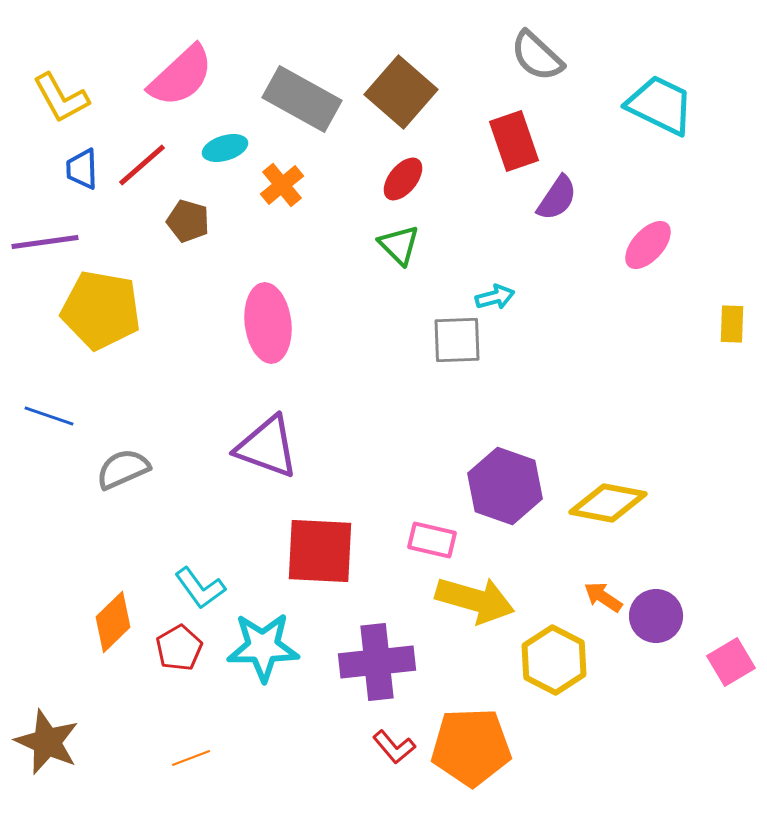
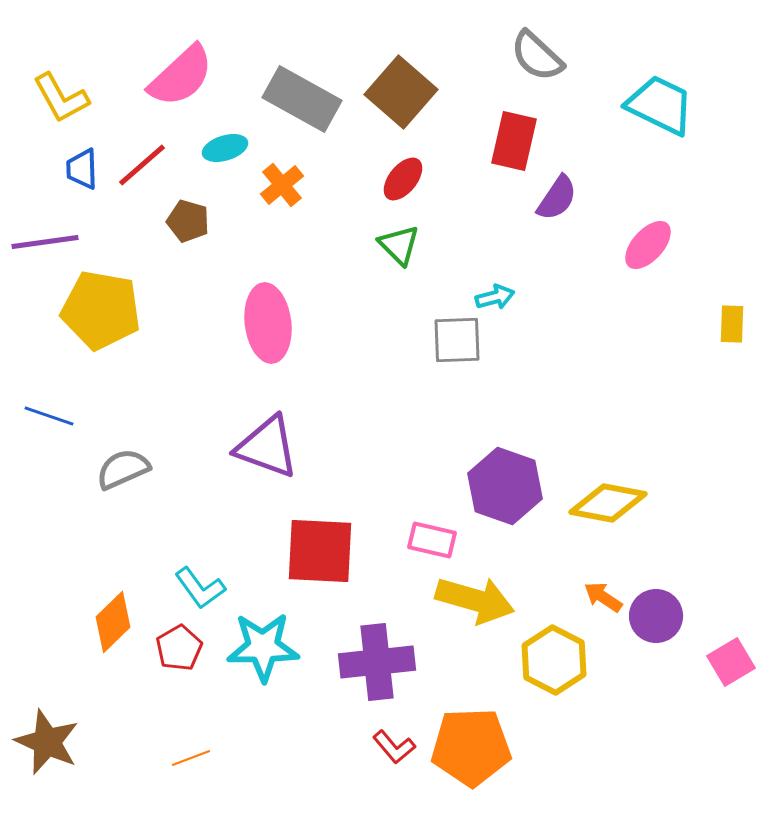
red rectangle at (514, 141): rotated 32 degrees clockwise
